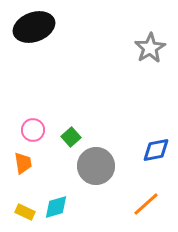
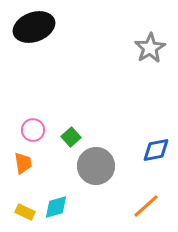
orange line: moved 2 px down
